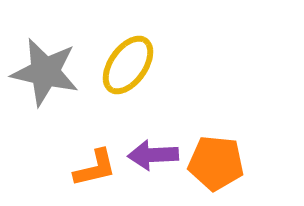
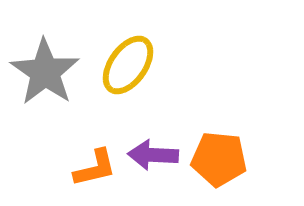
gray star: rotated 22 degrees clockwise
purple arrow: rotated 6 degrees clockwise
orange pentagon: moved 3 px right, 4 px up
